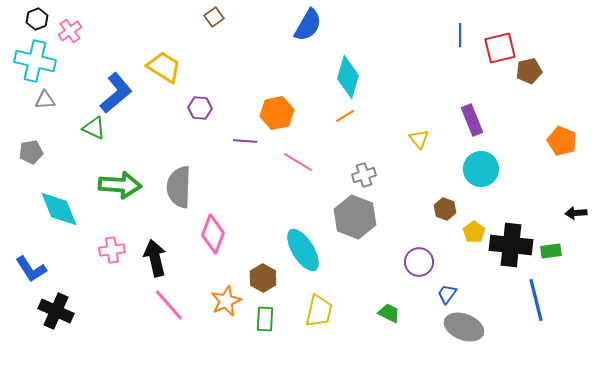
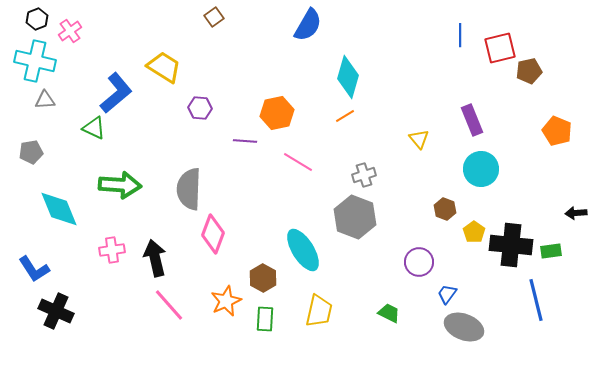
orange pentagon at (562, 141): moved 5 px left, 10 px up
gray semicircle at (179, 187): moved 10 px right, 2 px down
blue L-shape at (31, 269): moved 3 px right
